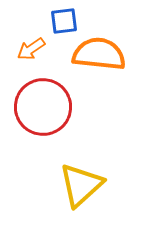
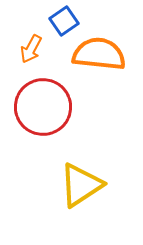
blue square: rotated 28 degrees counterclockwise
orange arrow: rotated 28 degrees counterclockwise
yellow triangle: rotated 9 degrees clockwise
